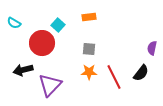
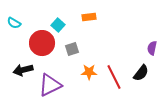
gray square: moved 17 px left; rotated 24 degrees counterclockwise
purple triangle: rotated 20 degrees clockwise
